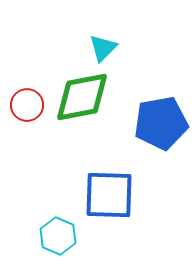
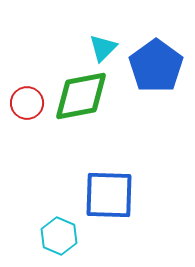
green diamond: moved 1 px left, 1 px up
red circle: moved 2 px up
blue pentagon: moved 5 px left, 57 px up; rotated 26 degrees counterclockwise
cyan hexagon: moved 1 px right
